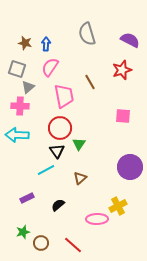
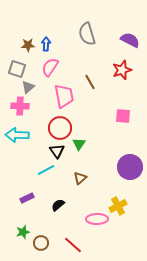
brown star: moved 3 px right, 2 px down; rotated 16 degrees counterclockwise
